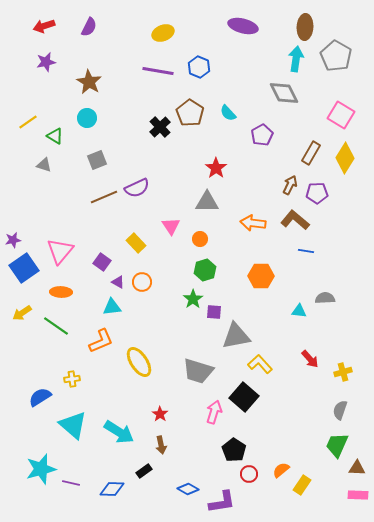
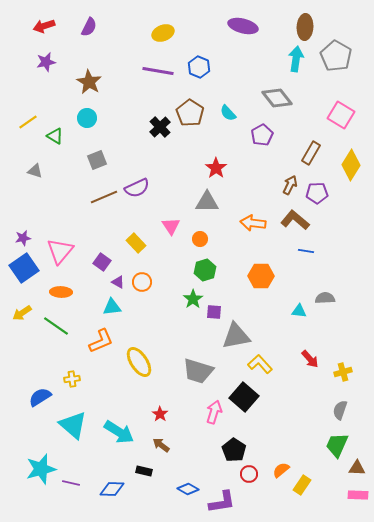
gray diamond at (284, 93): moved 7 px left, 5 px down; rotated 12 degrees counterclockwise
yellow diamond at (345, 158): moved 6 px right, 7 px down
gray triangle at (44, 165): moved 9 px left, 6 px down
purple star at (13, 240): moved 10 px right, 2 px up
brown arrow at (161, 445): rotated 138 degrees clockwise
black rectangle at (144, 471): rotated 49 degrees clockwise
